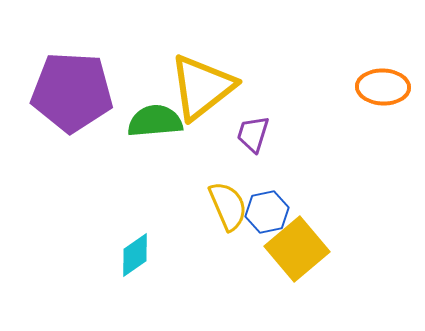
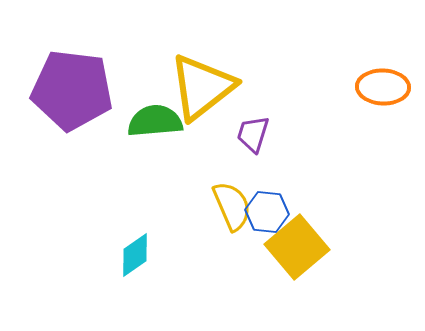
purple pentagon: moved 2 px up; rotated 4 degrees clockwise
yellow semicircle: moved 4 px right
blue hexagon: rotated 18 degrees clockwise
yellow square: moved 2 px up
